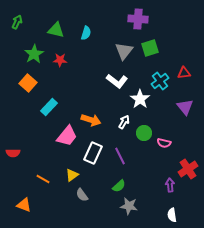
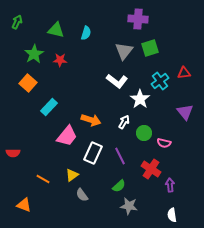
purple triangle: moved 5 px down
red cross: moved 37 px left; rotated 24 degrees counterclockwise
